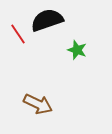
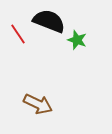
black semicircle: moved 2 px right, 1 px down; rotated 40 degrees clockwise
green star: moved 10 px up
